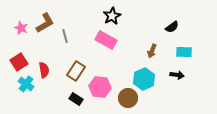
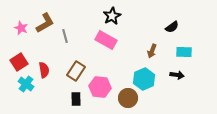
black rectangle: rotated 56 degrees clockwise
